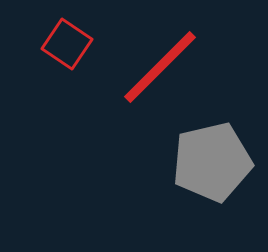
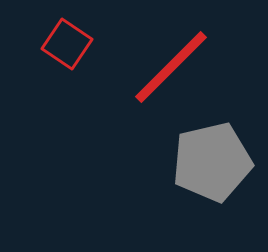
red line: moved 11 px right
